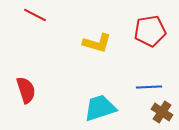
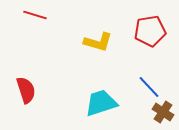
red line: rotated 10 degrees counterclockwise
yellow L-shape: moved 1 px right, 1 px up
blue line: rotated 50 degrees clockwise
cyan trapezoid: moved 1 px right, 5 px up
brown cross: moved 1 px right
